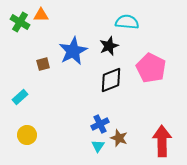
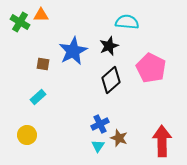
brown square: rotated 24 degrees clockwise
black diamond: rotated 20 degrees counterclockwise
cyan rectangle: moved 18 px right
